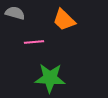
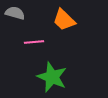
green star: moved 2 px right, 1 px up; rotated 20 degrees clockwise
